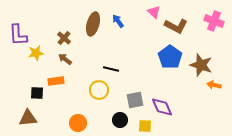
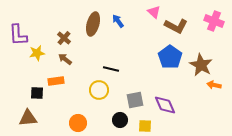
yellow star: moved 1 px right
brown star: rotated 10 degrees clockwise
purple diamond: moved 3 px right, 2 px up
